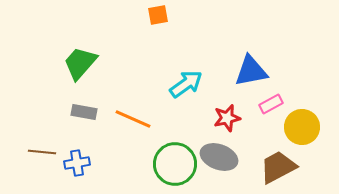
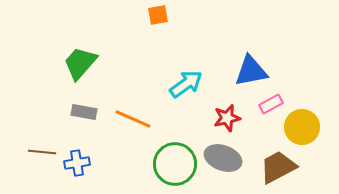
gray ellipse: moved 4 px right, 1 px down
